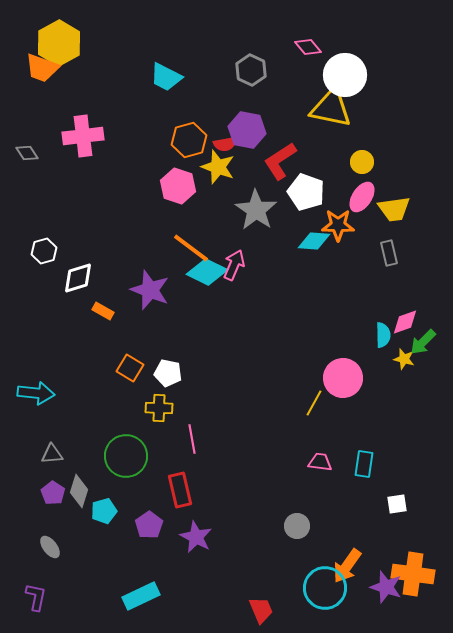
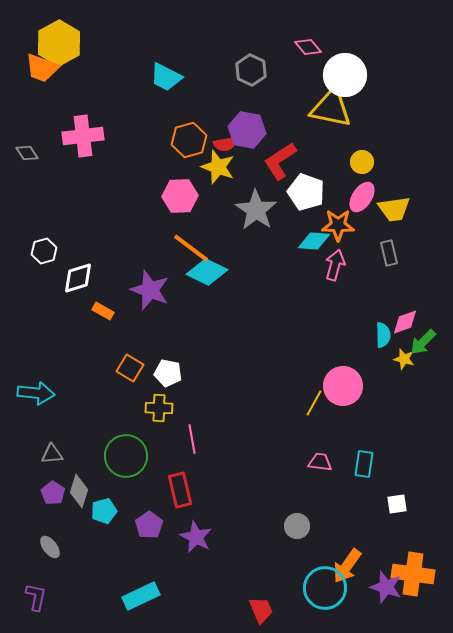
pink hexagon at (178, 186): moved 2 px right, 10 px down; rotated 20 degrees counterclockwise
pink arrow at (234, 265): moved 101 px right; rotated 8 degrees counterclockwise
pink circle at (343, 378): moved 8 px down
